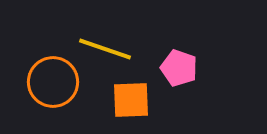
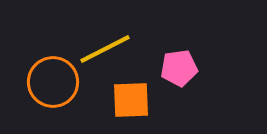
yellow line: rotated 46 degrees counterclockwise
pink pentagon: rotated 27 degrees counterclockwise
